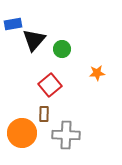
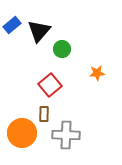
blue rectangle: moved 1 px left, 1 px down; rotated 30 degrees counterclockwise
black triangle: moved 5 px right, 9 px up
